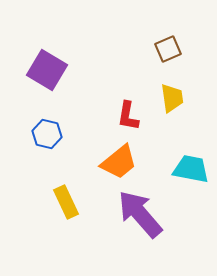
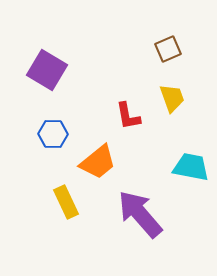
yellow trapezoid: rotated 12 degrees counterclockwise
red L-shape: rotated 20 degrees counterclockwise
blue hexagon: moved 6 px right; rotated 12 degrees counterclockwise
orange trapezoid: moved 21 px left
cyan trapezoid: moved 2 px up
